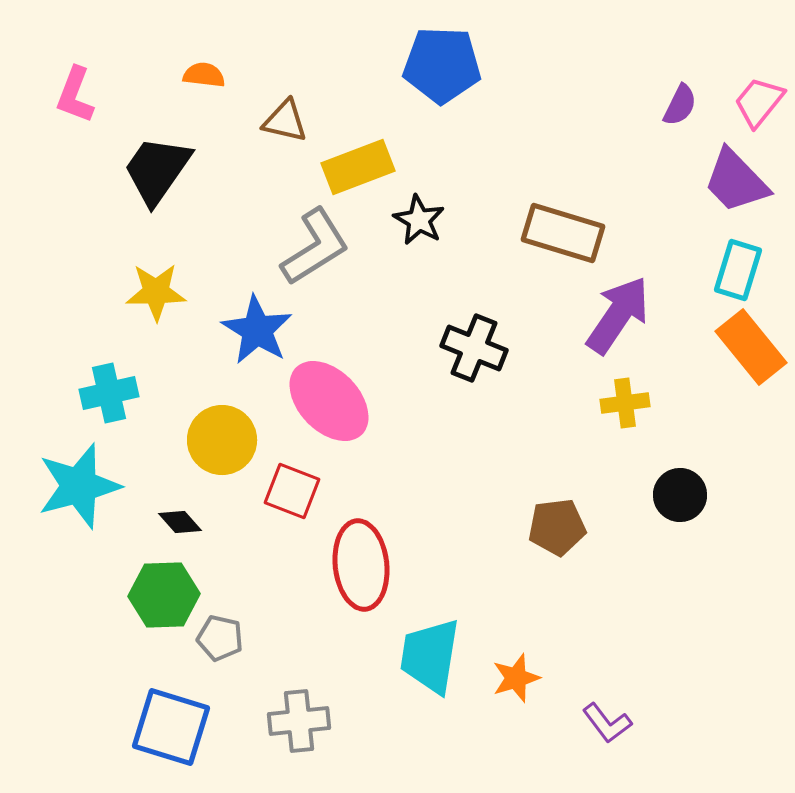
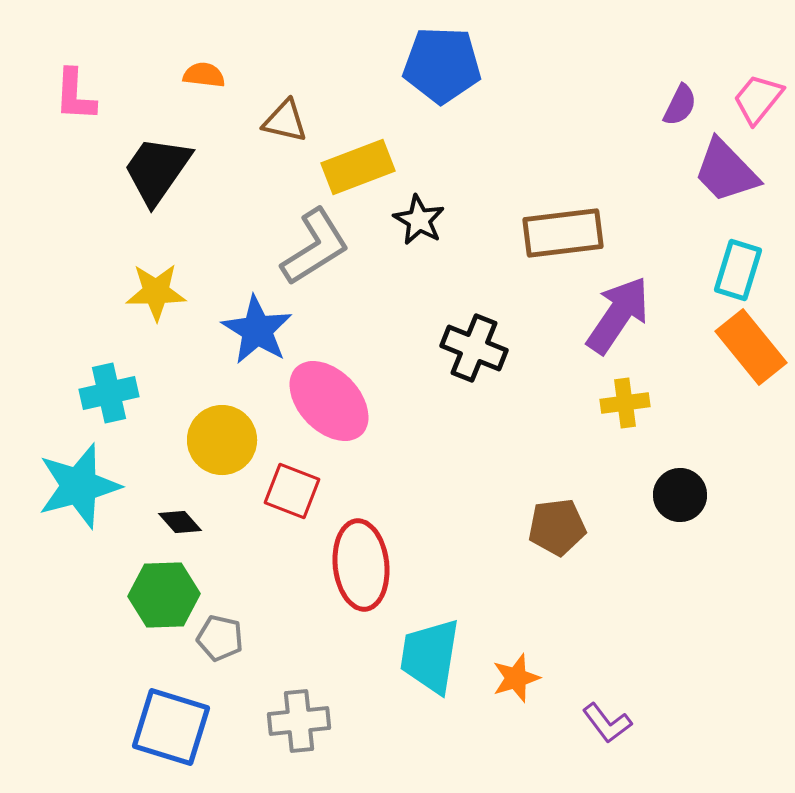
pink L-shape: rotated 18 degrees counterclockwise
pink trapezoid: moved 1 px left, 3 px up
purple trapezoid: moved 10 px left, 10 px up
brown rectangle: rotated 24 degrees counterclockwise
